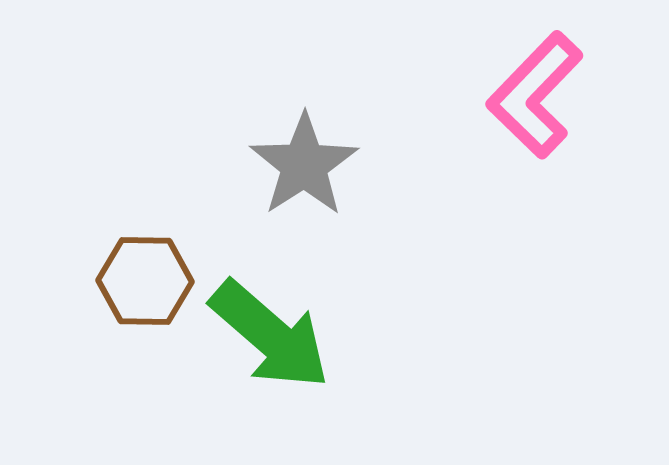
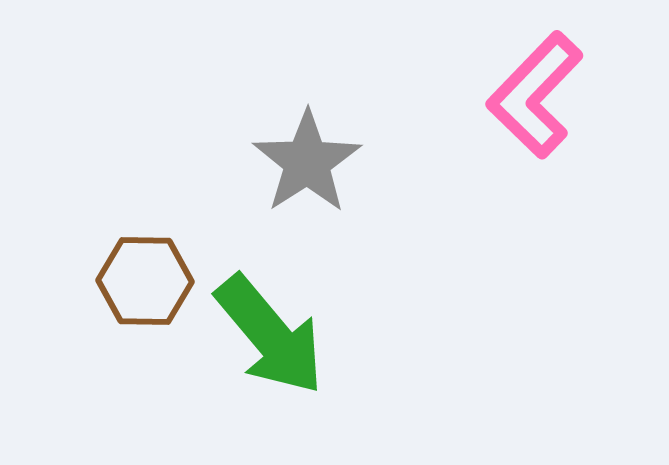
gray star: moved 3 px right, 3 px up
green arrow: rotated 9 degrees clockwise
